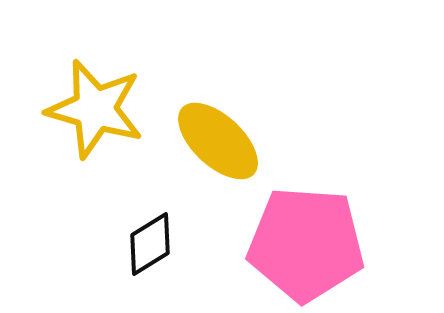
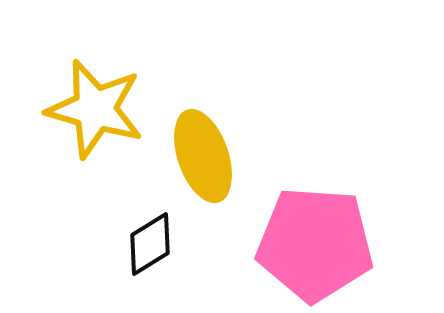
yellow ellipse: moved 15 px left, 15 px down; rotated 28 degrees clockwise
pink pentagon: moved 9 px right
